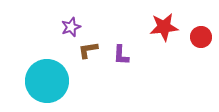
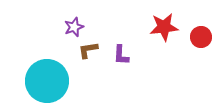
purple star: moved 3 px right
